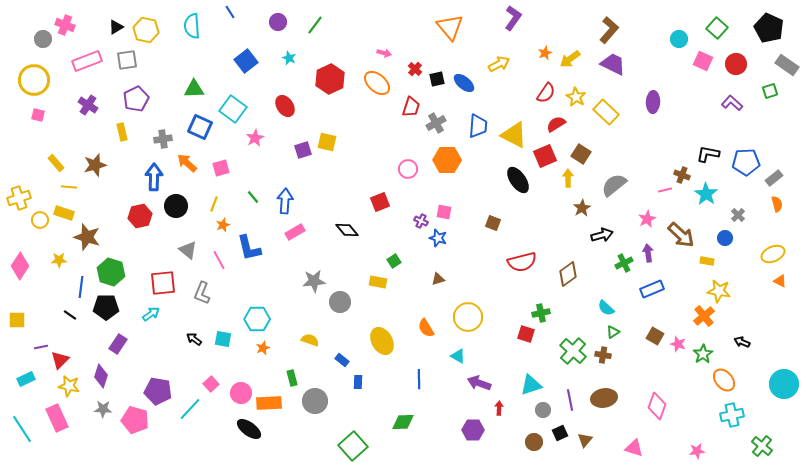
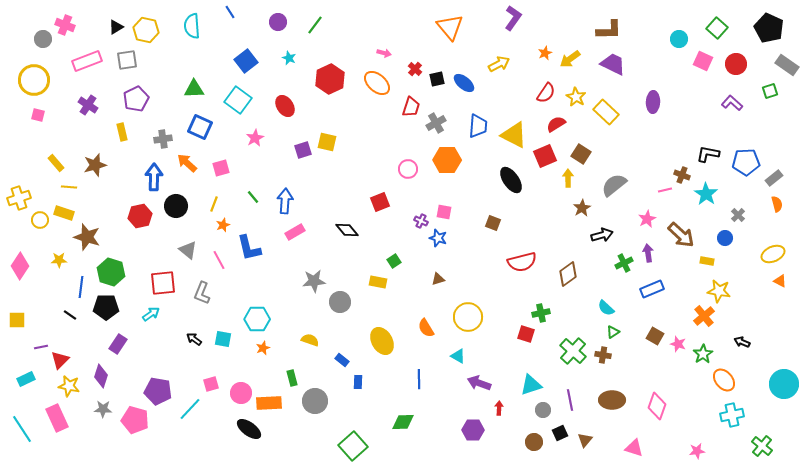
brown L-shape at (609, 30): rotated 48 degrees clockwise
cyan square at (233, 109): moved 5 px right, 9 px up
black ellipse at (518, 180): moved 7 px left
pink square at (211, 384): rotated 28 degrees clockwise
brown ellipse at (604, 398): moved 8 px right, 2 px down; rotated 10 degrees clockwise
